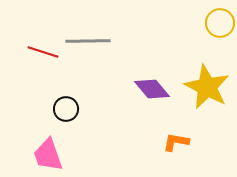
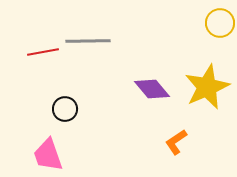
red line: rotated 28 degrees counterclockwise
yellow star: rotated 21 degrees clockwise
black circle: moved 1 px left
orange L-shape: rotated 44 degrees counterclockwise
